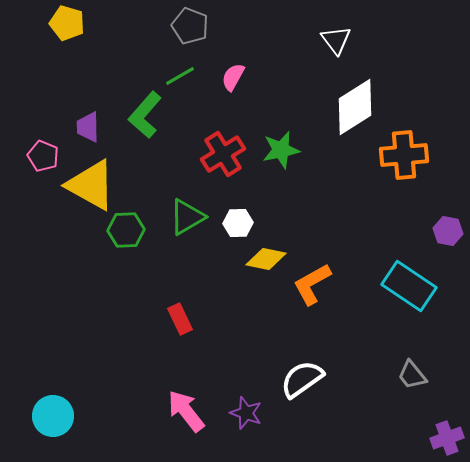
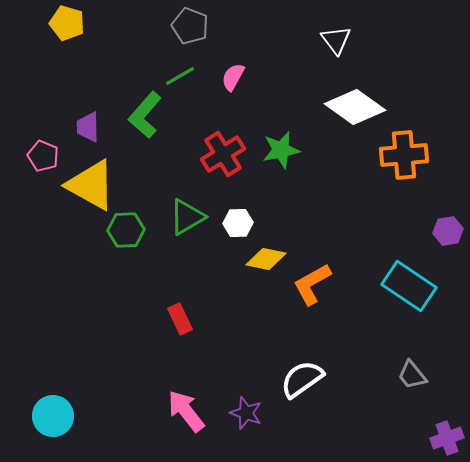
white diamond: rotated 68 degrees clockwise
purple hexagon: rotated 20 degrees counterclockwise
